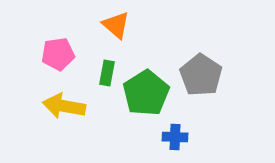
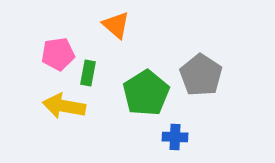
green rectangle: moved 19 px left
